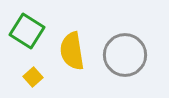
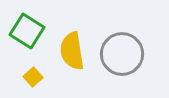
gray circle: moved 3 px left, 1 px up
